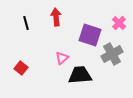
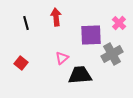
purple square: moved 1 px right; rotated 20 degrees counterclockwise
red square: moved 5 px up
